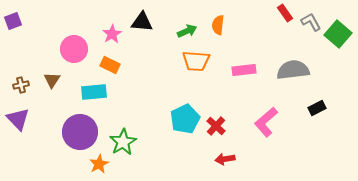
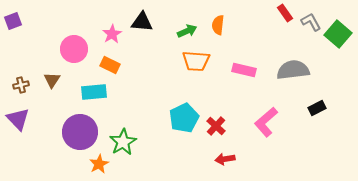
pink rectangle: rotated 20 degrees clockwise
cyan pentagon: moved 1 px left, 1 px up
